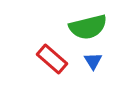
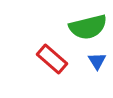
blue triangle: moved 4 px right
